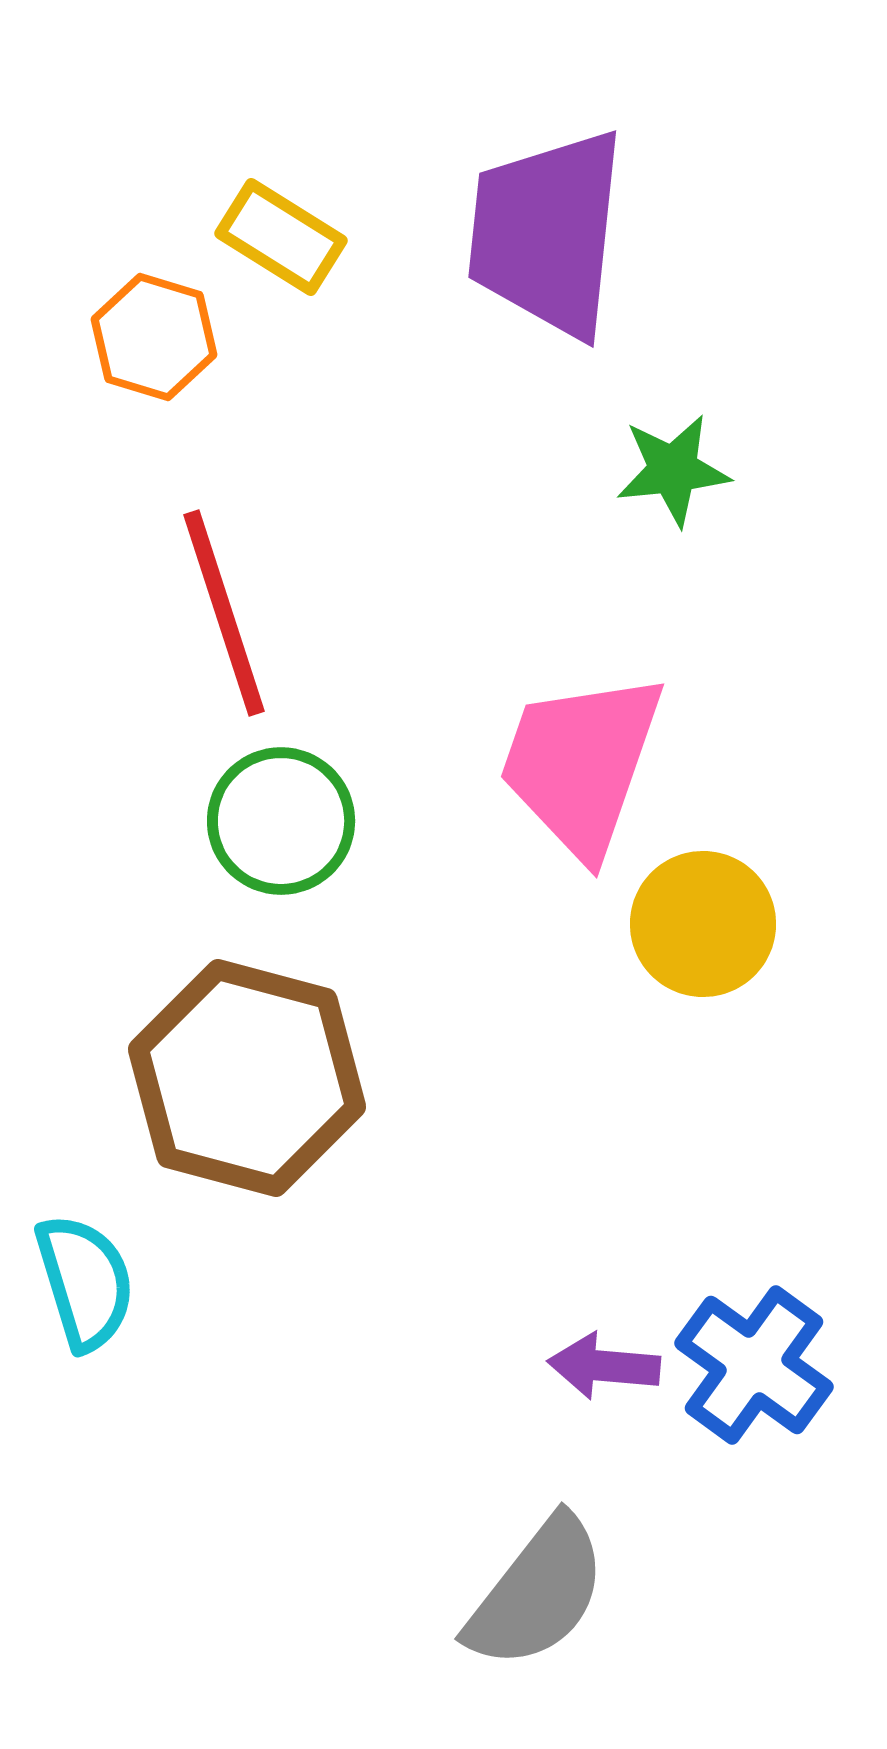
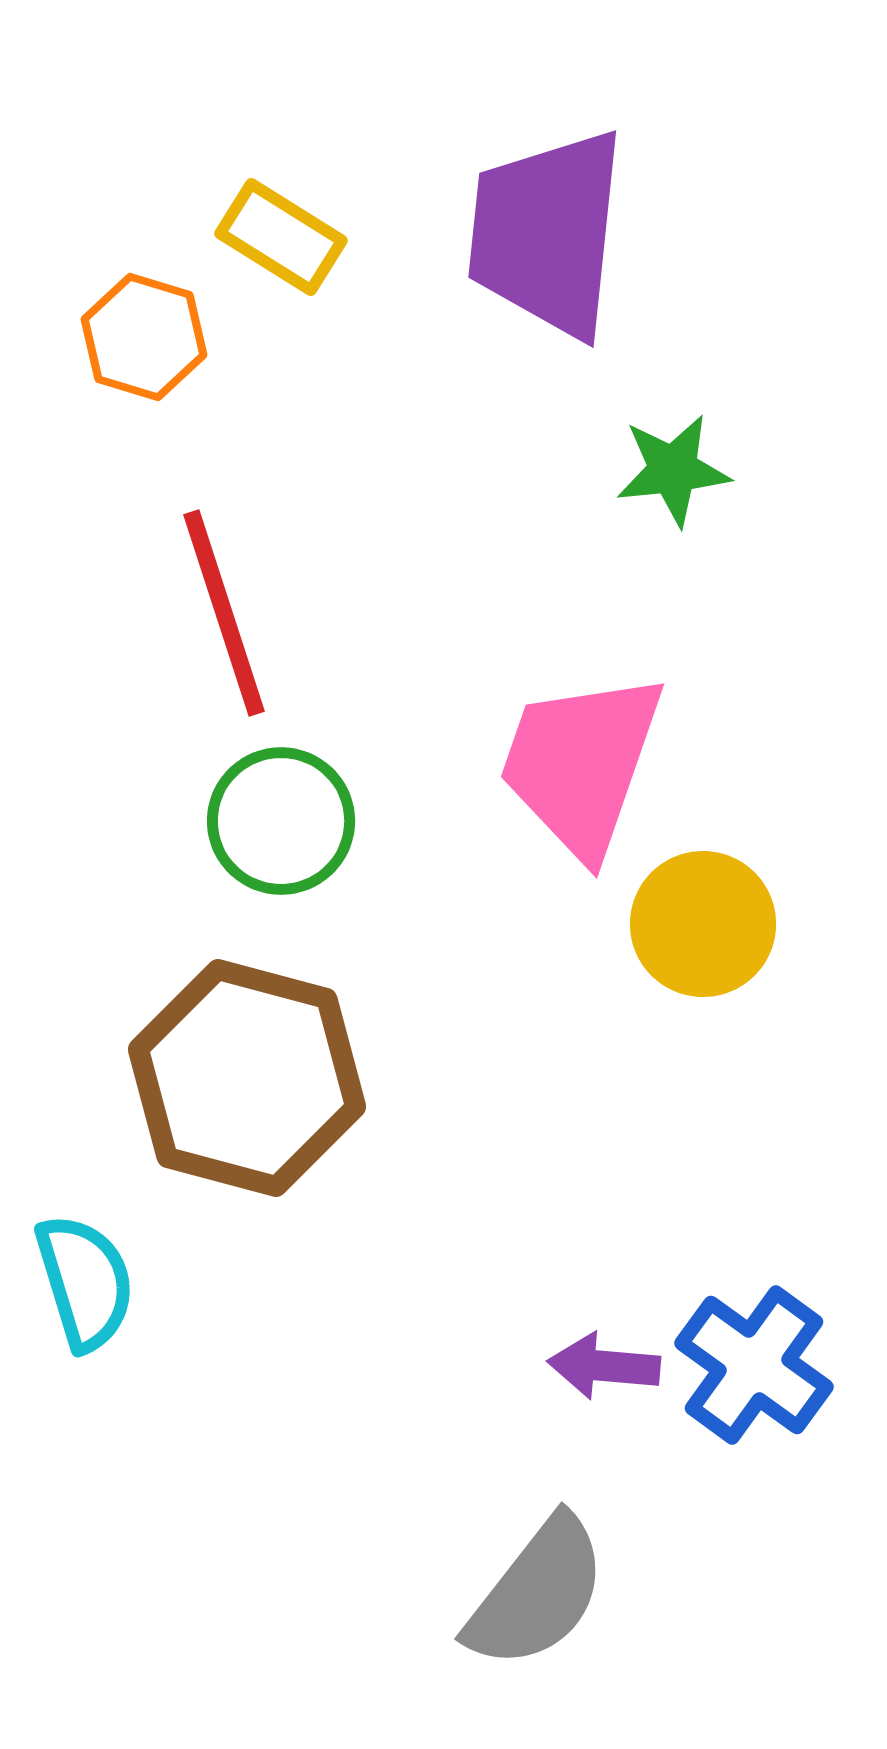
orange hexagon: moved 10 px left
